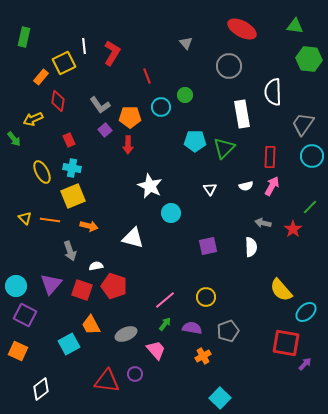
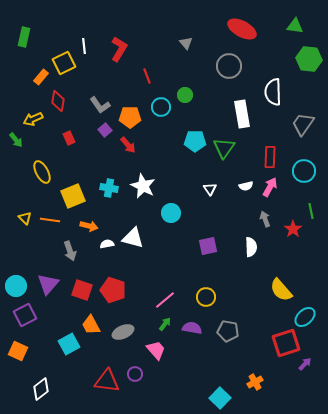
red L-shape at (112, 53): moved 7 px right, 4 px up
green arrow at (14, 139): moved 2 px right, 1 px down
red rectangle at (69, 140): moved 2 px up
red arrow at (128, 145): rotated 42 degrees counterclockwise
green triangle at (224, 148): rotated 10 degrees counterclockwise
cyan circle at (312, 156): moved 8 px left, 15 px down
cyan cross at (72, 168): moved 37 px right, 20 px down
white star at (150, 186): moved 7 px left
pink arrow at (272, 186): moved 2 px left, 1 px down
green line at (310, 207): moved 1 px right, 4 px down; rotated 56 degrees counterclockwise
gray arrow at (263, 223): moved 2 px right, 4 px up; rotated 56 degrees clockwise
white semicircle at (96, 266): moved 11 px right, 22 px up
purple triangle at (51, 284): moved 3 px left
red pentagon at (114, 286): moved 1 px left, 4 px down
cyan ellipse at (306, 312): moved 1 px left, 5 px down
purple square at (25, 315): rotated 35 degrees clockwise
gray pentagon at (228, 331): rotated 30 degrees clockwise
gray ellipse at (126, 334): moved 3 px left, 2 px up
red square at (286, 343): rotated 28 degrees counterclockwise
orange cross at (203, 356): moved 52 px right, 26 px down
